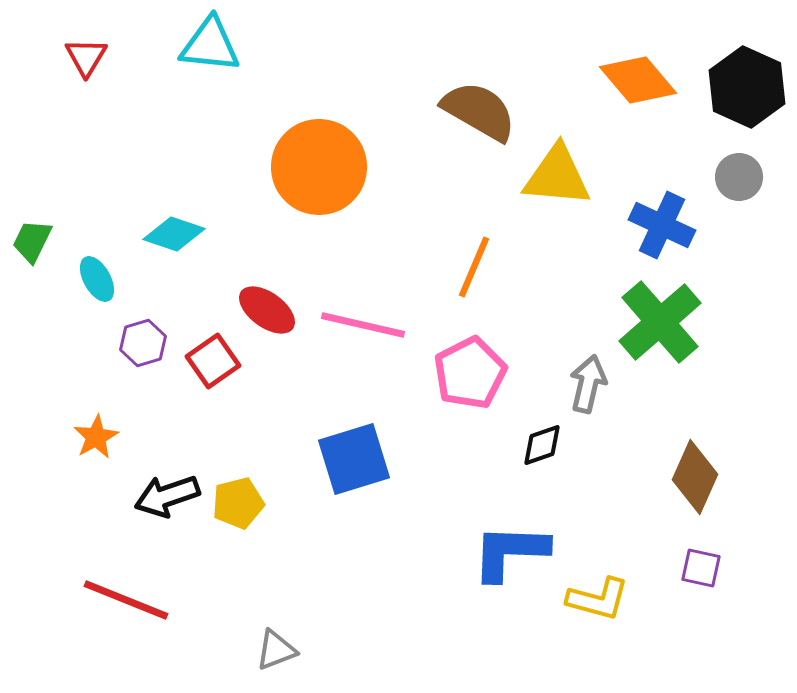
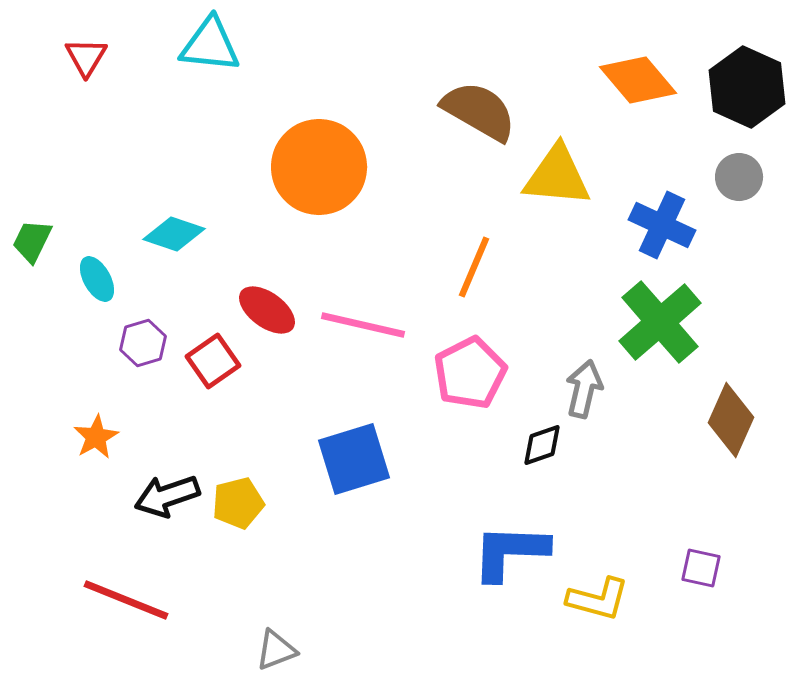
gray arrow: moved 4 px left, 5 px down
brown diamond: moved 36 px right, 57 px up
